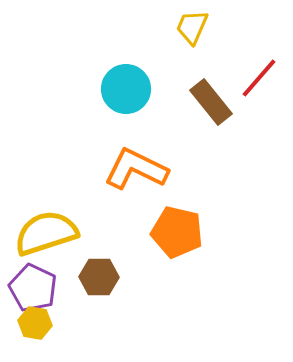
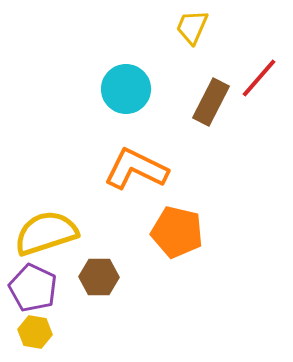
brown rectangle: rotated 66 degrees clockwise
yellow hexagon: moved 9 px down
